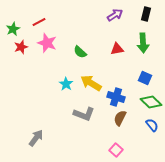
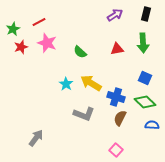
green diamond: moved 6 px left
blue semicircle: rotated 48 degrees counterclockwise
